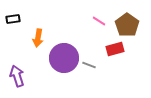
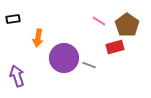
red rectangle: moved 2 px up
